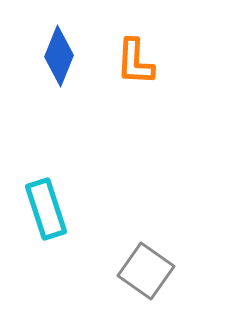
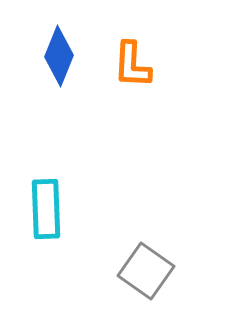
orange L-shape: moved 3 px left, 3 px down
cyan rectangle: rotated 16 degrees clockwise
